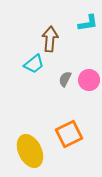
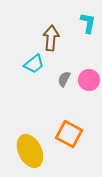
cyan L-shape: rotated 70 degrees counterclockwise
brown arrow: moved 1 px right, 1 px up
gray semicircle: moved 1 px left
orange square: rotated 36 degrees counterclockwise
